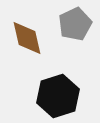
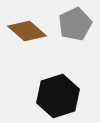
brown diamond: moved 7 px up; rotated 36 degrees counterclockwise
